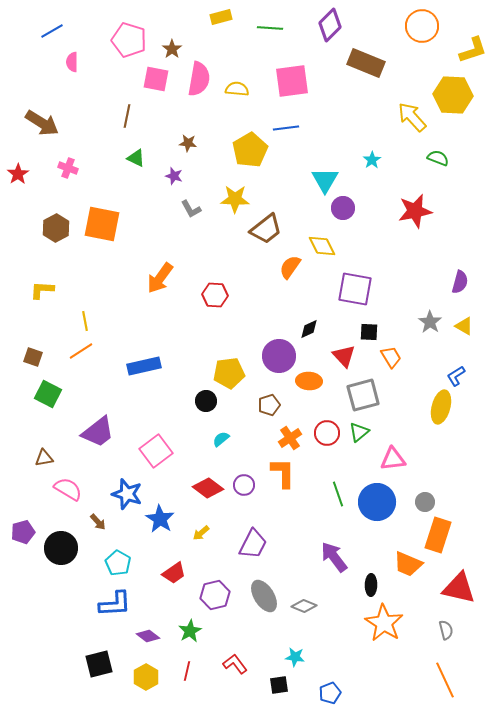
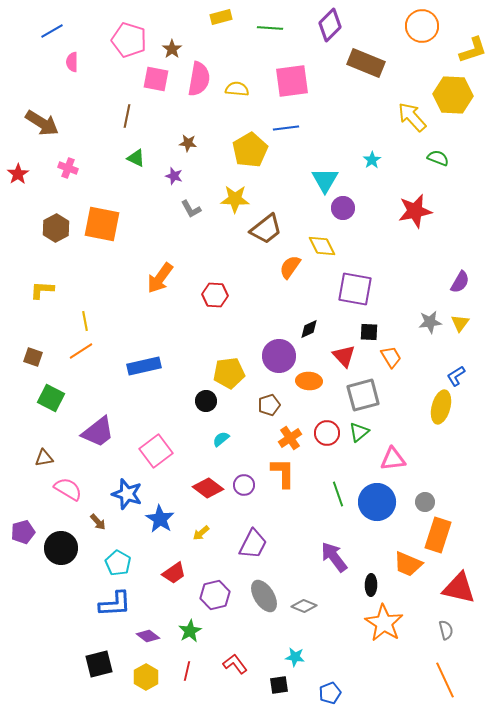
purple semicircle at (460, 282): rotated 15 degrees clockwise
gray star at (430, 322): rotated 30 degrees clockwise
yellow triangle at (464, 326): moved 4 px left, 3 px up; rotated 36 degrees clockwise
green square at (48, 394): moved 3 px right, 4 px down
